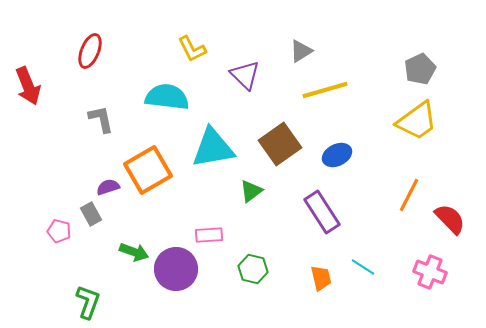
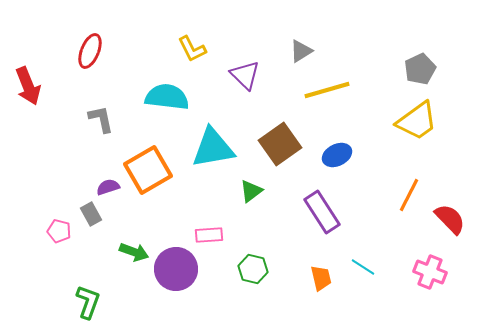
yellow line: moved 2 px right
